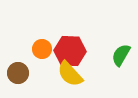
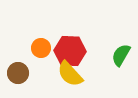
orange circle: moved 1 px left, 1 px up
